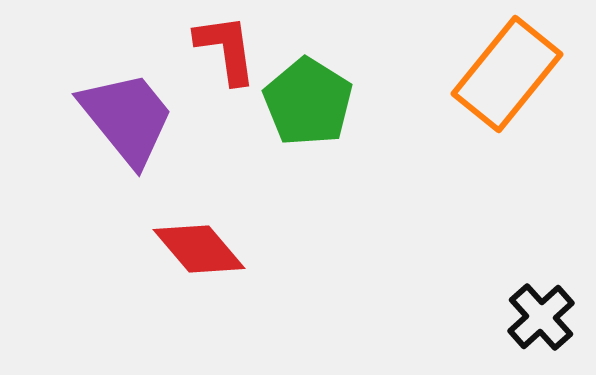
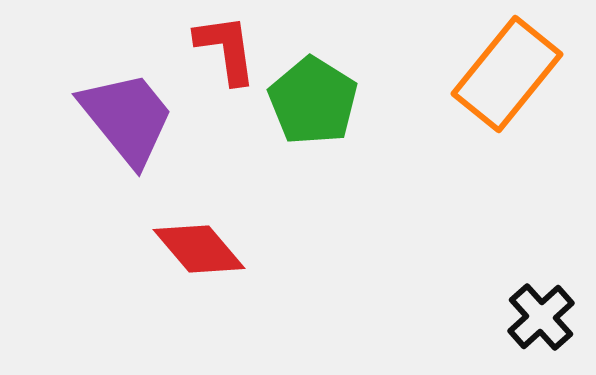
green pentagon: moved 5 px right, 1 px up
